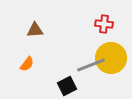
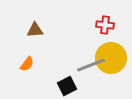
red cross: moved 1 px right, 1 px down
